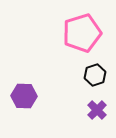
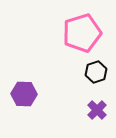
black hexagon: moved 1 px right, 3 px up
purple hexagon: moved 2 px up
